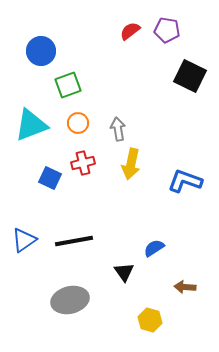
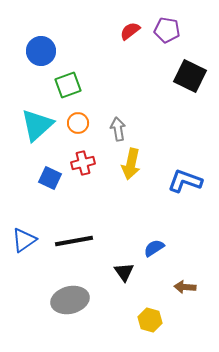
cyan triangle: moved 6 px right; rotated 21 degrees counterclockwise
